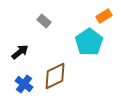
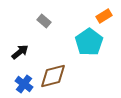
brown diamond: moved 2 px left; rotated 12 degrees clockwise
